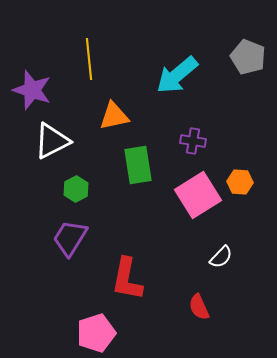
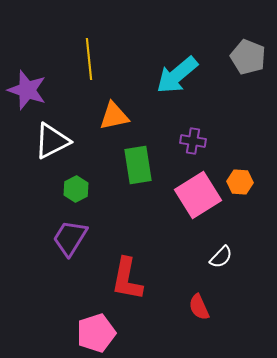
purple star: moved 5 px left
